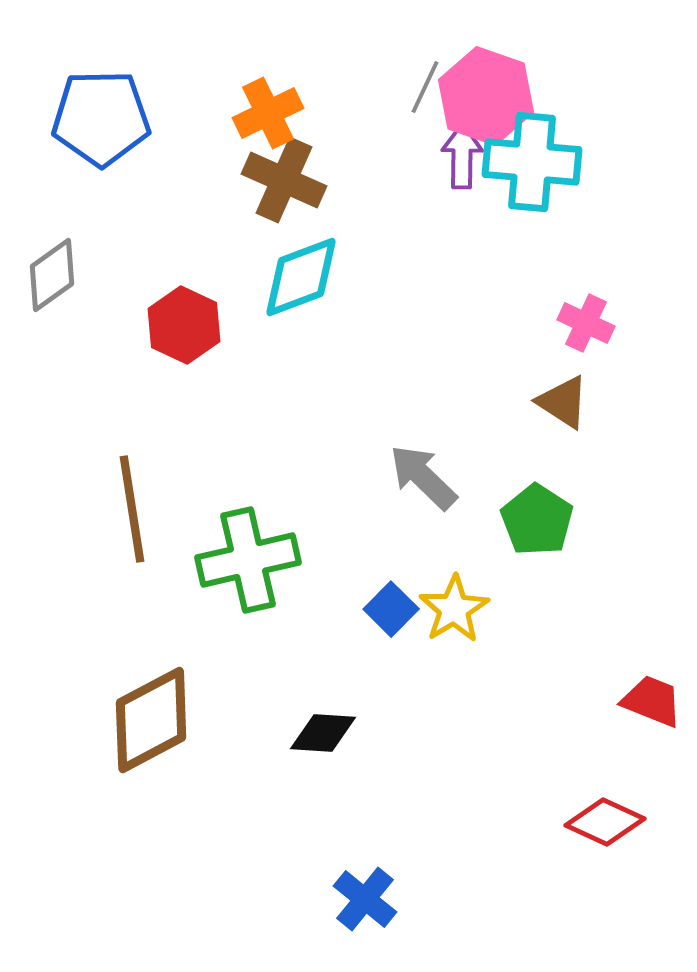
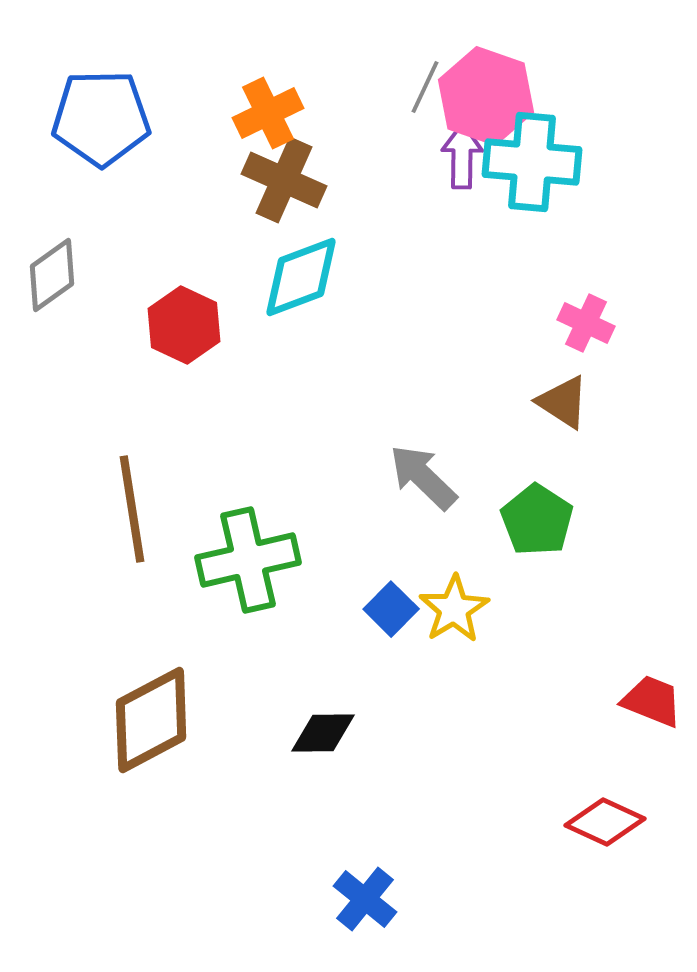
black diamond: rotated 4 degrees counterclockwise
